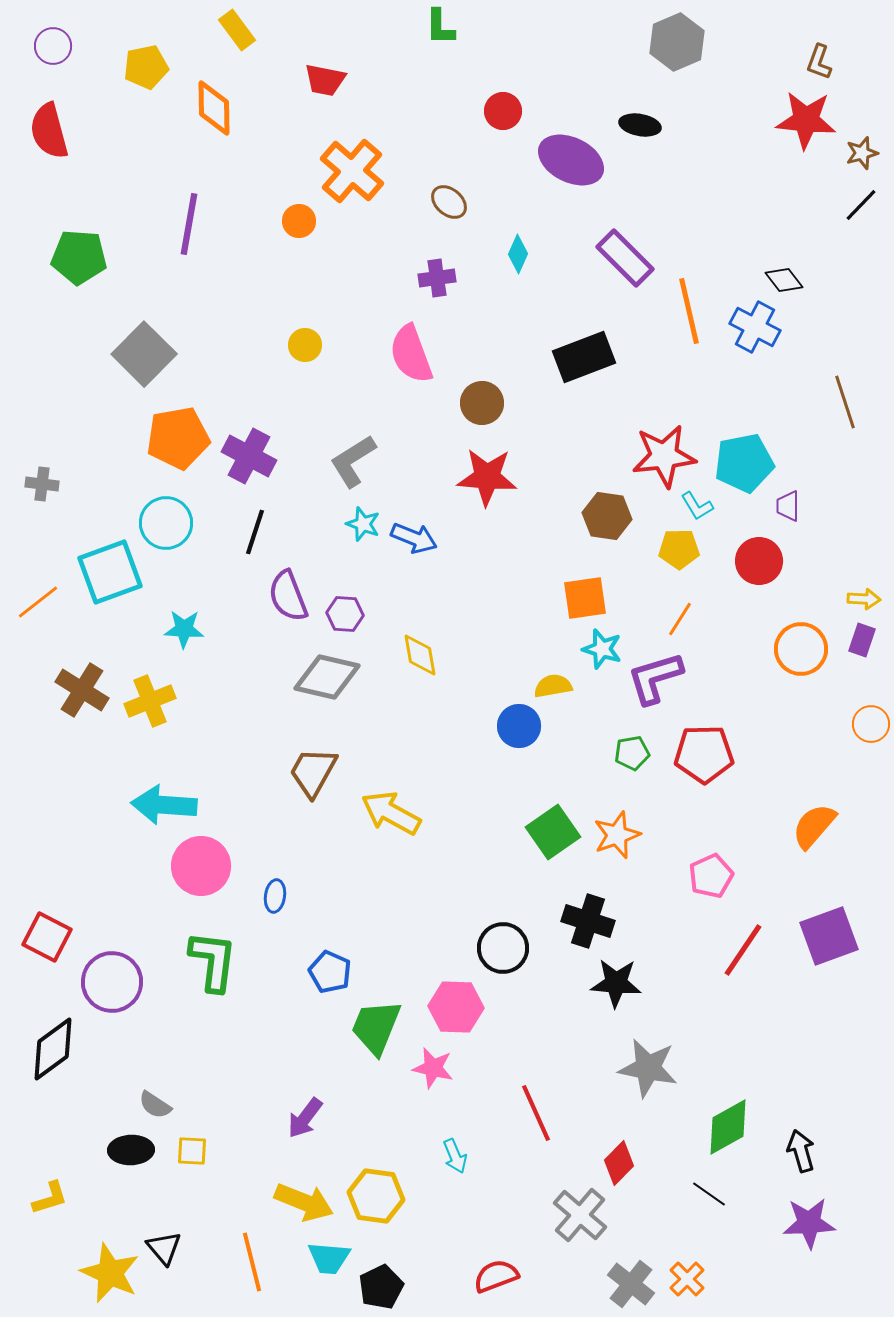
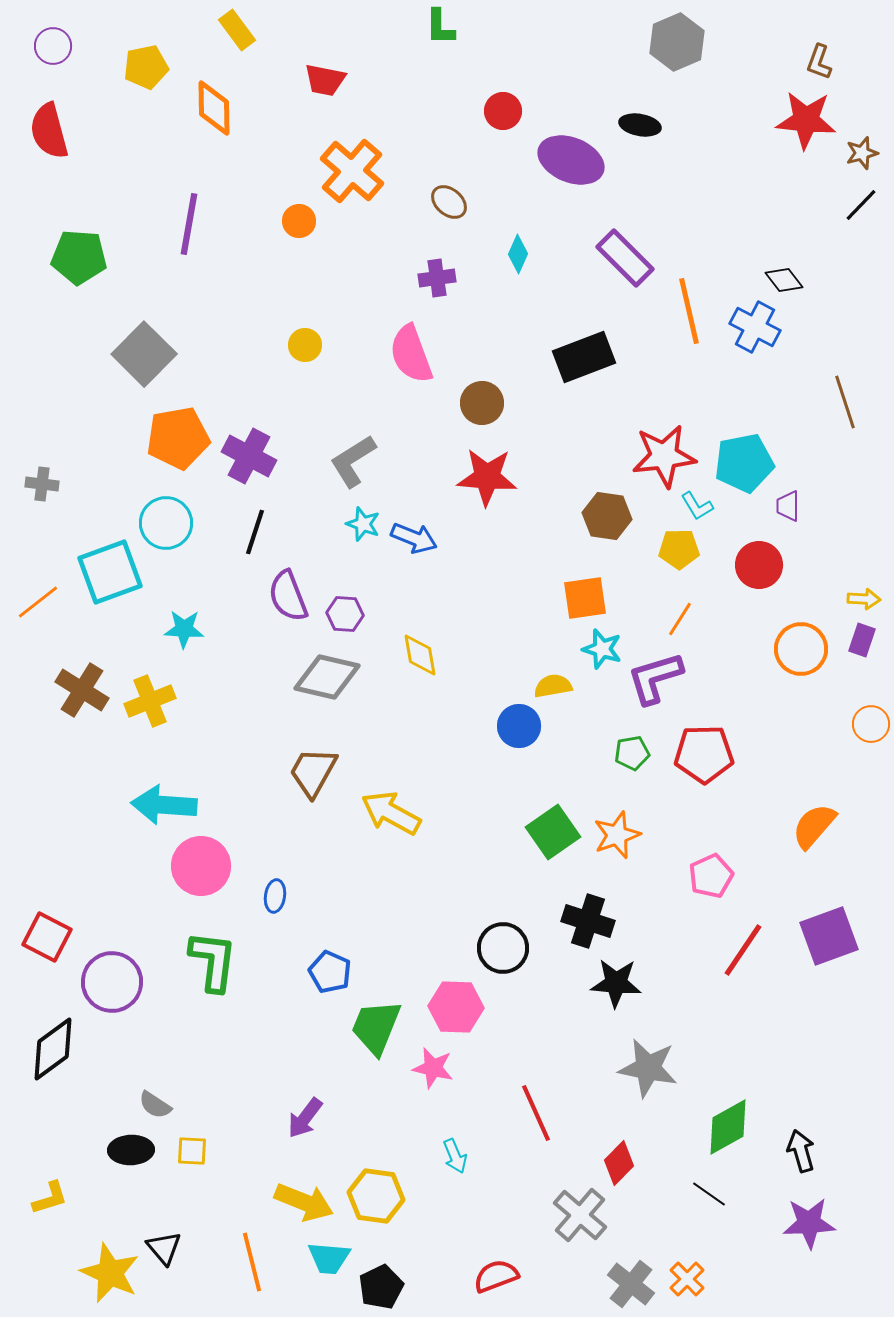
purple ellipse at (571, 160): rotated 4 degrees counterclockwise
red circle at (759, 561): moved 4 px down
